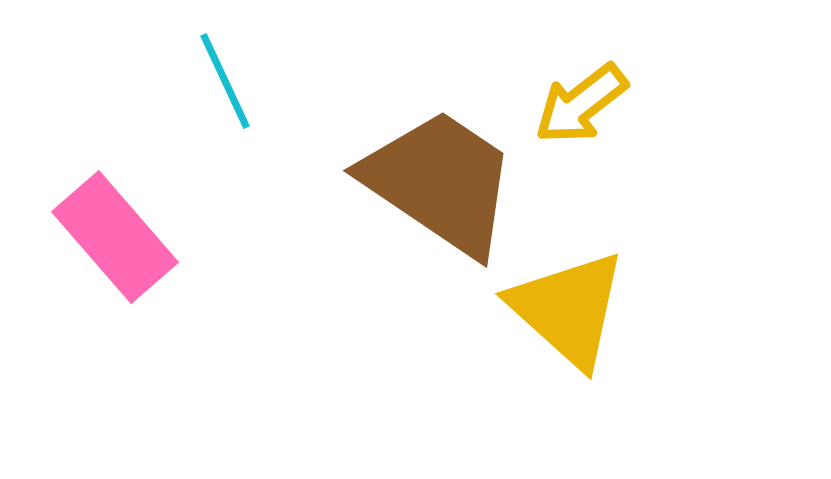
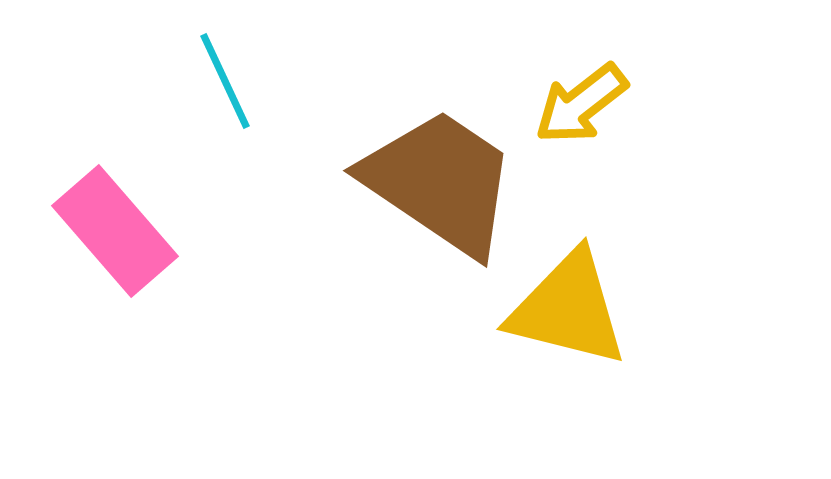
pink rectangle: moved 6 px up
yellow triangle: rotated 28 degrees counterclockwise
